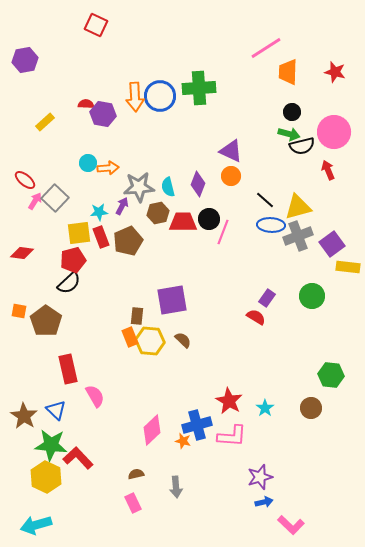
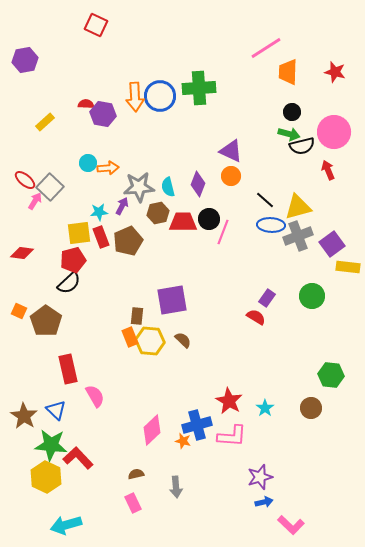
gray square at (55, 198): moved 5 px left, 11 px up
orange square at (19, 311): rotated 14 degrees clockwise
cyan arrow at (36, 525): moved 30 px right
